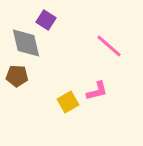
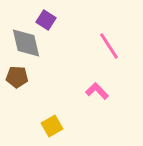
pink line: rotated 16 degrees clockwise
brown pentagon: moved 1 px down
pink L-shape: rotated 120 degrees counterclockwise
yellow square: moved 16 px left, 24 px down
